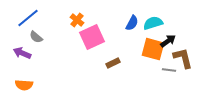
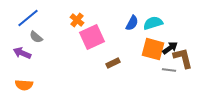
black arrow: moved 2 px right, 7 px down
